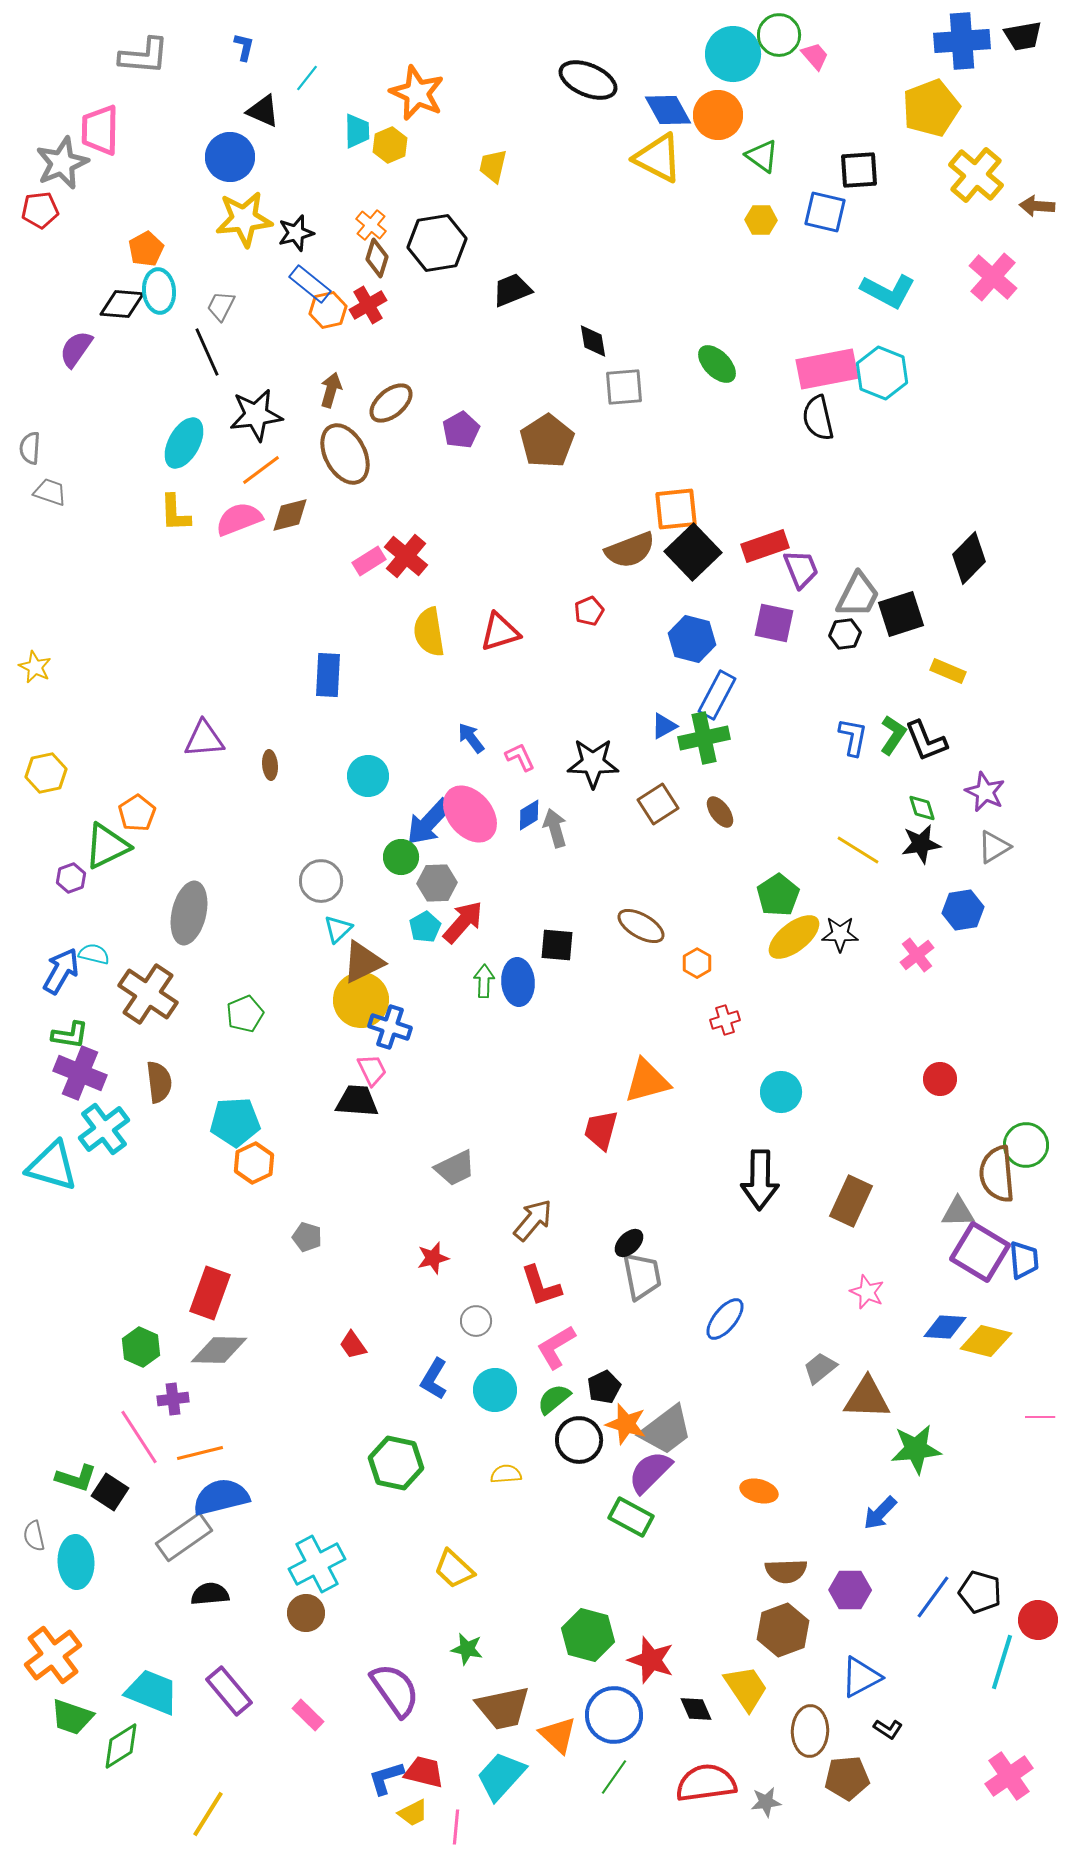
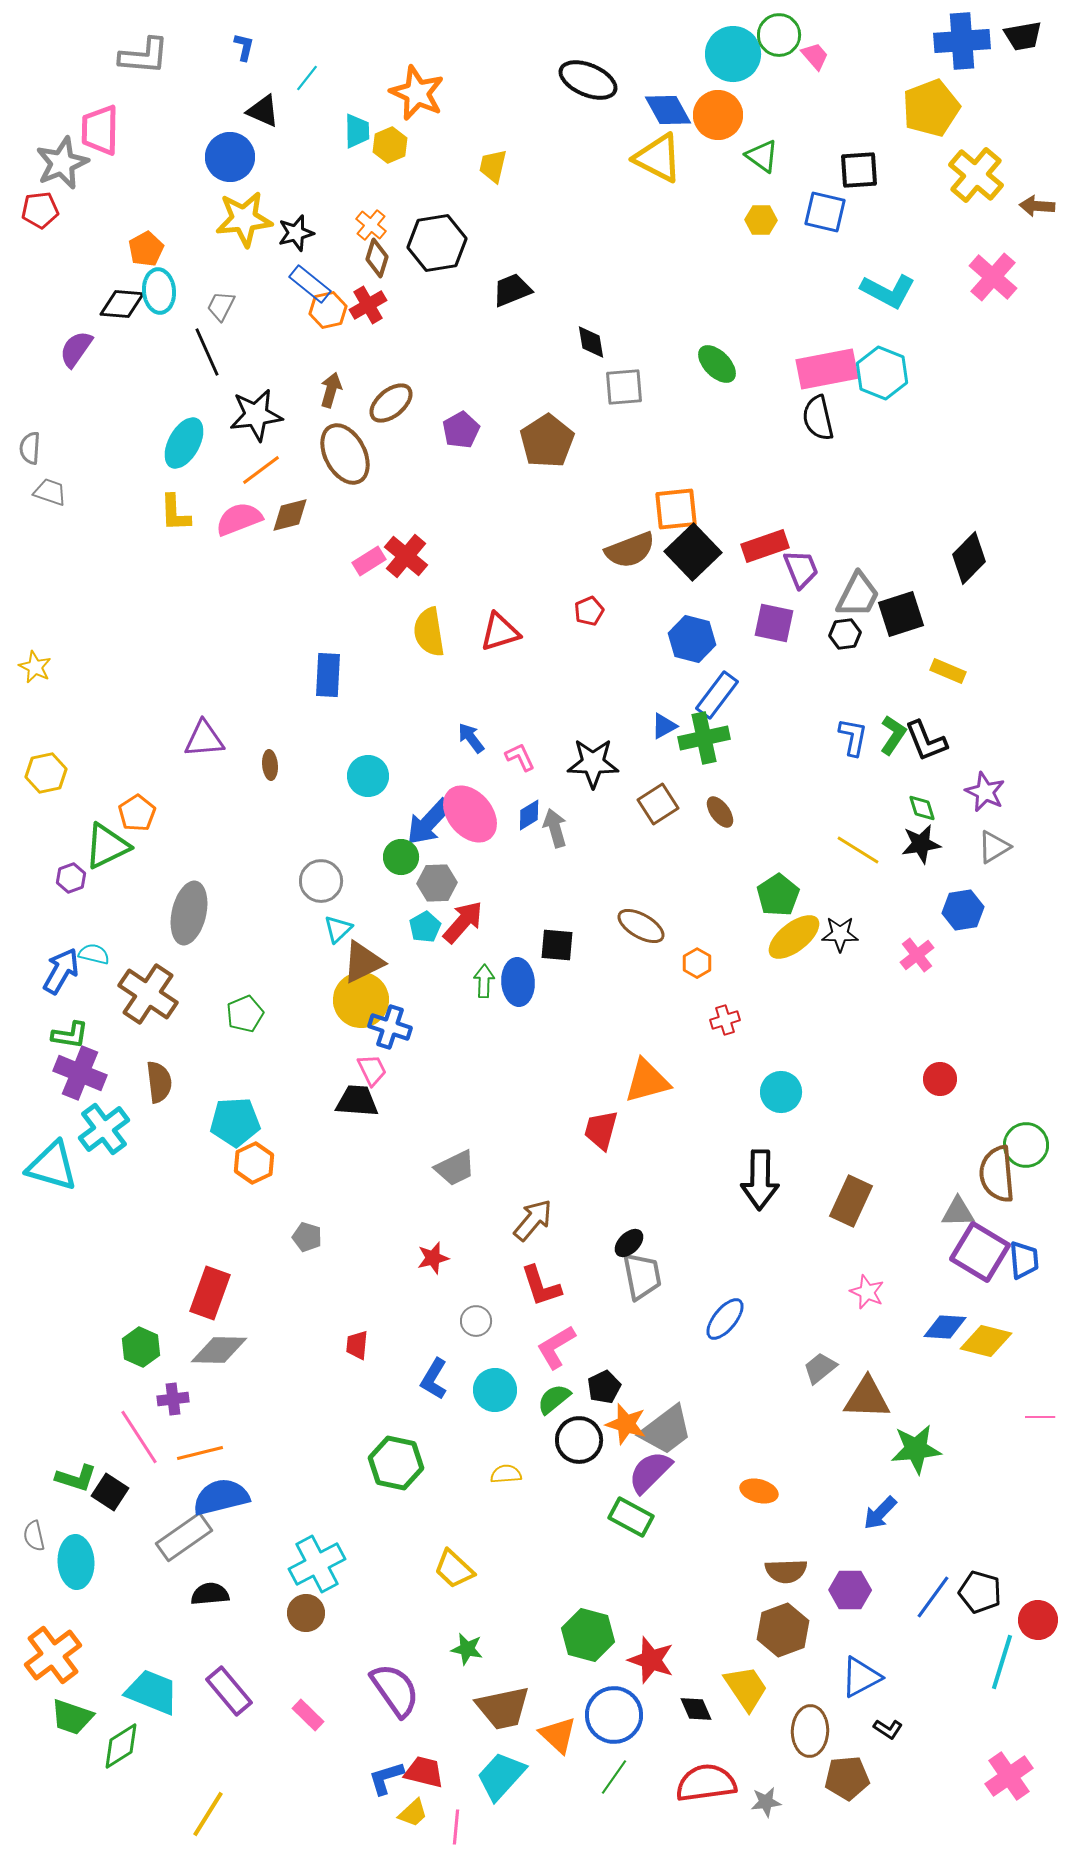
black diamond at (593, 341): moved 2 px left, 1 px down
blue rectangle at (717, 695): rotated 9 degrees clockwise
red trapezoid at (353, 1345): moved 4 px right; rotated 40 degrees clockwise
yellow trapezoid at (413, 1813): rotated 16 degrees counterclockwise
